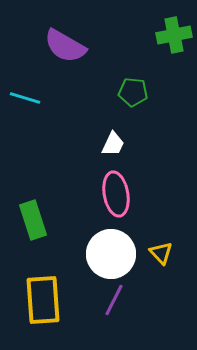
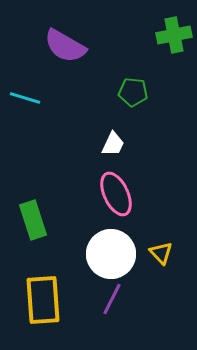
pink ellipse: rotated 15 degrees counterclockwise
purple line: moved 2 px left, 1 px up
